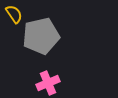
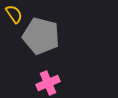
gray pentagon: rotated 27 degrees clockwise
